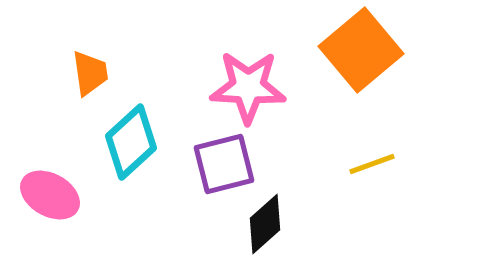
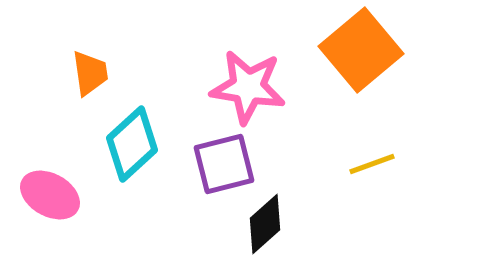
pink star: rotated 6 degrees clockwise
cyan diamond: moved 1 px right, 2 px down
